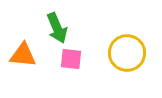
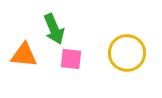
green arrow: moved 3 px left, 1 px down
orange triangle: moved 1 px right
